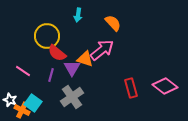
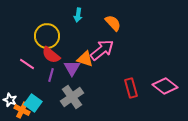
red semicircle: moved 6 px left, 2 px down
pink line: moved 4 px right, 7 px up
